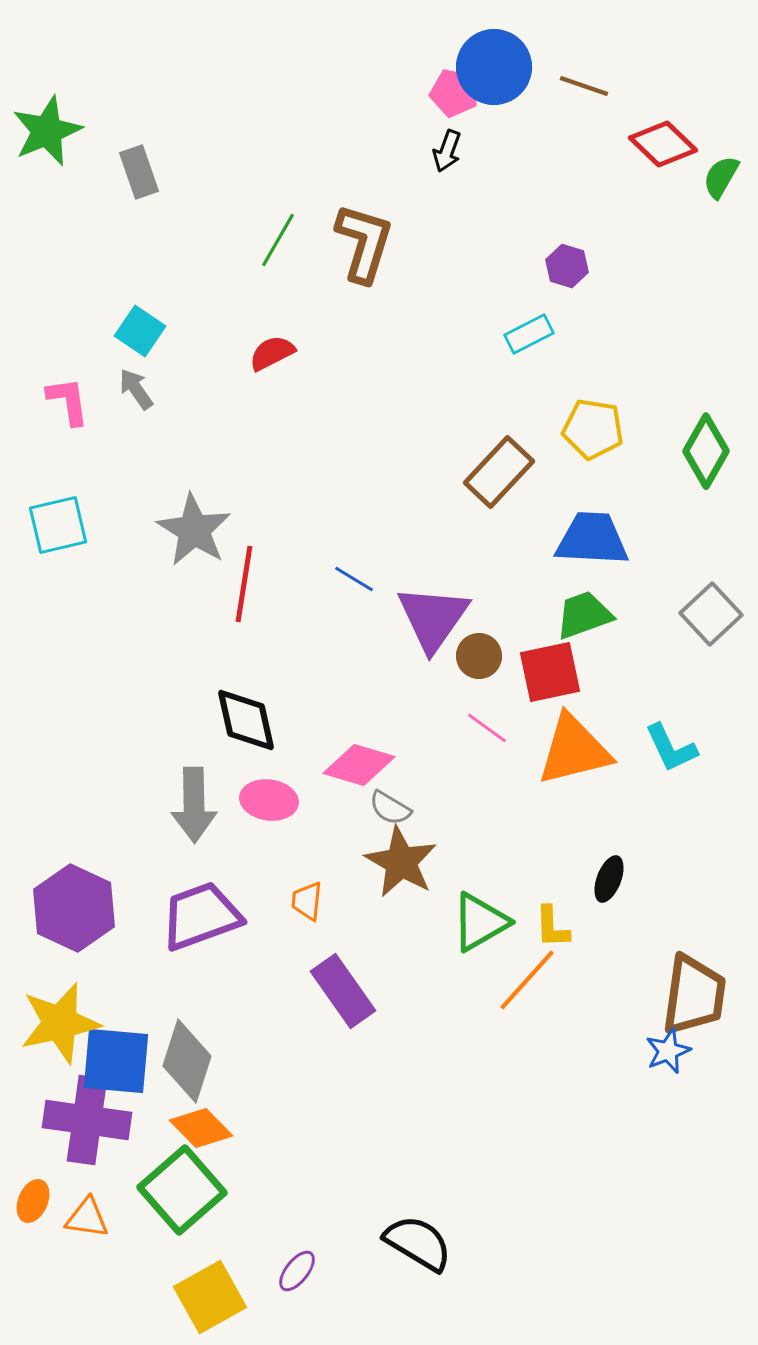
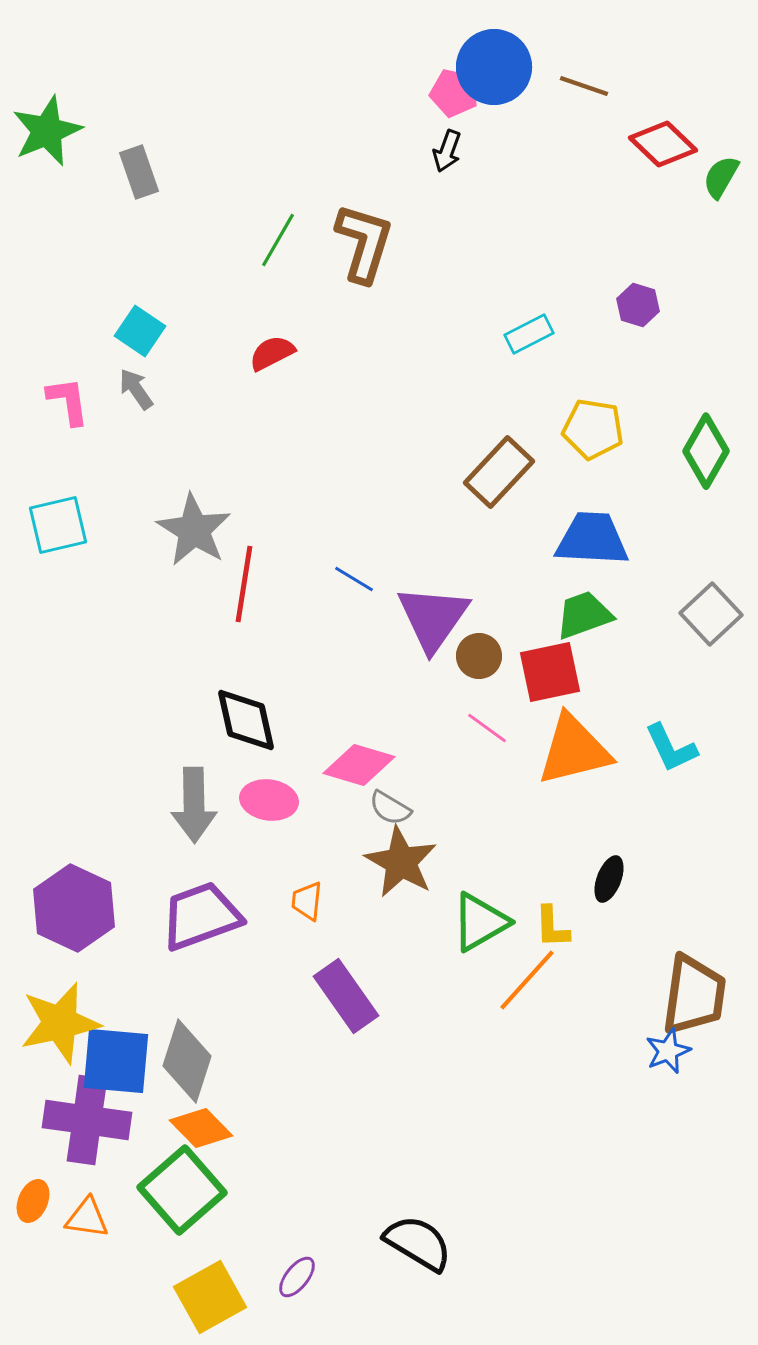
purple hexagon at (567, 266): moved 71 px right, 39 px down
purple rectangle at (343, 991): moved 3 px right, 5 px down
purple ellipse at (297, 1271): moved 6 px down
